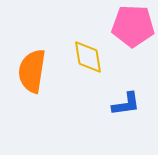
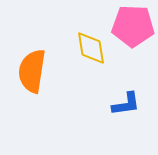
yellow diamond: moved 3 px right, 9 px up
